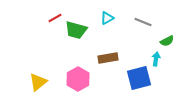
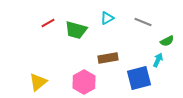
red line: moved 7 px left, 5 px down
cyan arrow: moved 2 px right, 1 px down; rotated 16 degrees clockwise
pink hexagon: moved 6 px right, 3 px down
